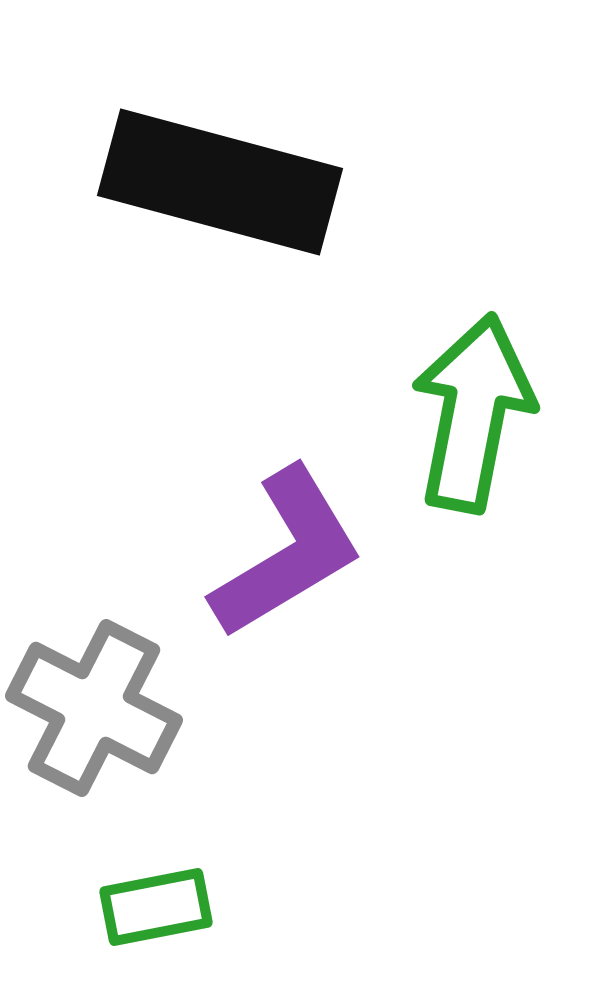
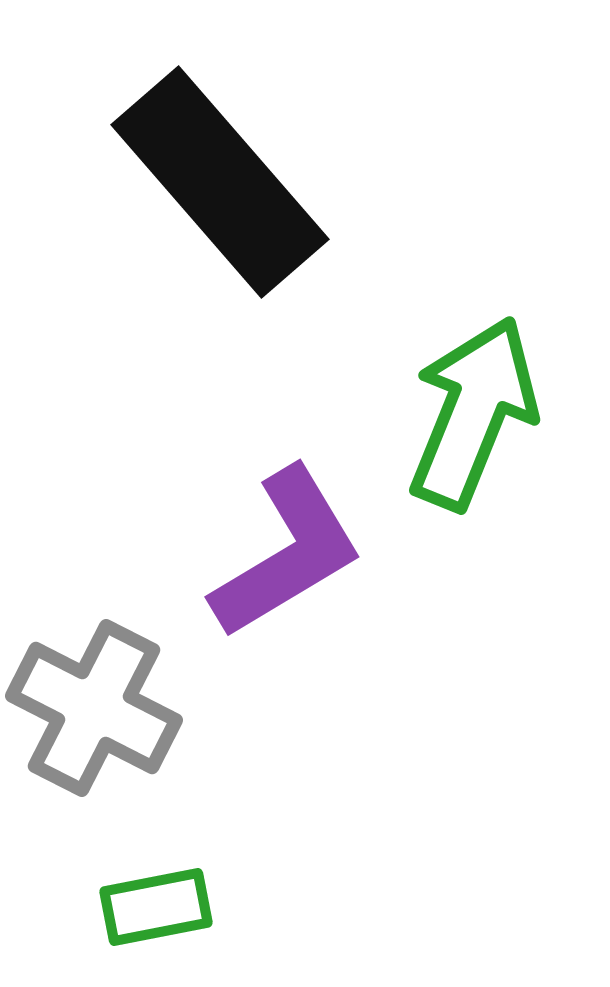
black rectangle: rotated 34 degrees clockwise
green arrow: rotated 11 degrees clockwise
